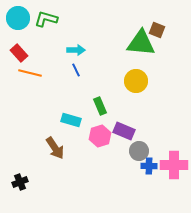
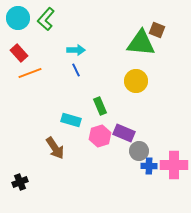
green L-shape: rotated 65 degrees counterclockwise
orange line: rotated 35 degrees counterclockwise
purple rectangle: moved 2 px down
